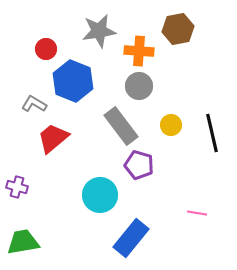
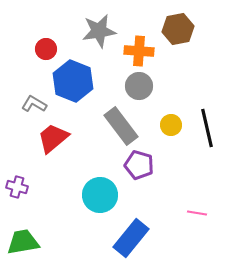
black line: moved 5 px left, 5 px up
